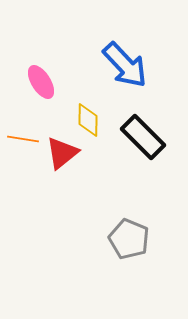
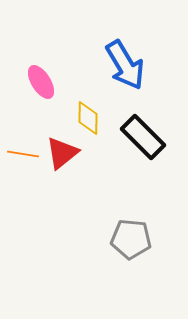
blue arrow: rotated 12 degrees clockwise
yellow diamond: moved 2 px up
orange line: moved 15 px down
gray pentagon: moved 2 px right; rotated 18 degrees counterclockwise
